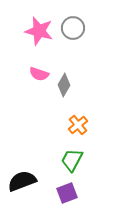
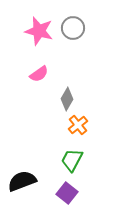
pink semicircle: rotated 54 degrees counterclockwise
gray diamond: moved 3 px right, 14 px down
purple square: rotated 30 degrees counterclockwise
